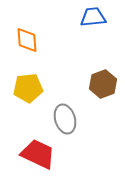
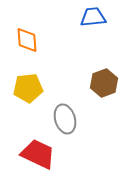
brown hexagon: moved 1 px right, 1 px up
